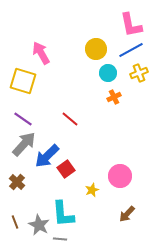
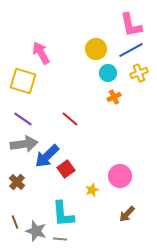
gray arrow: rotated 40 degrees clockwise
gray star: moved 3 px left, 6 px down; rotated 10 degrees counterclockwise
